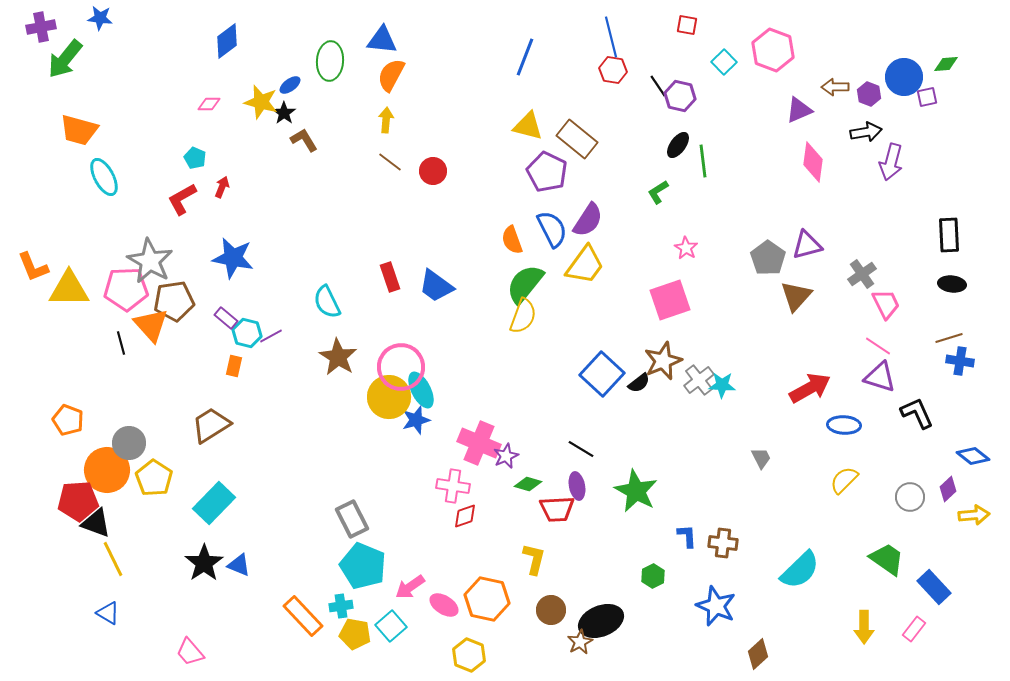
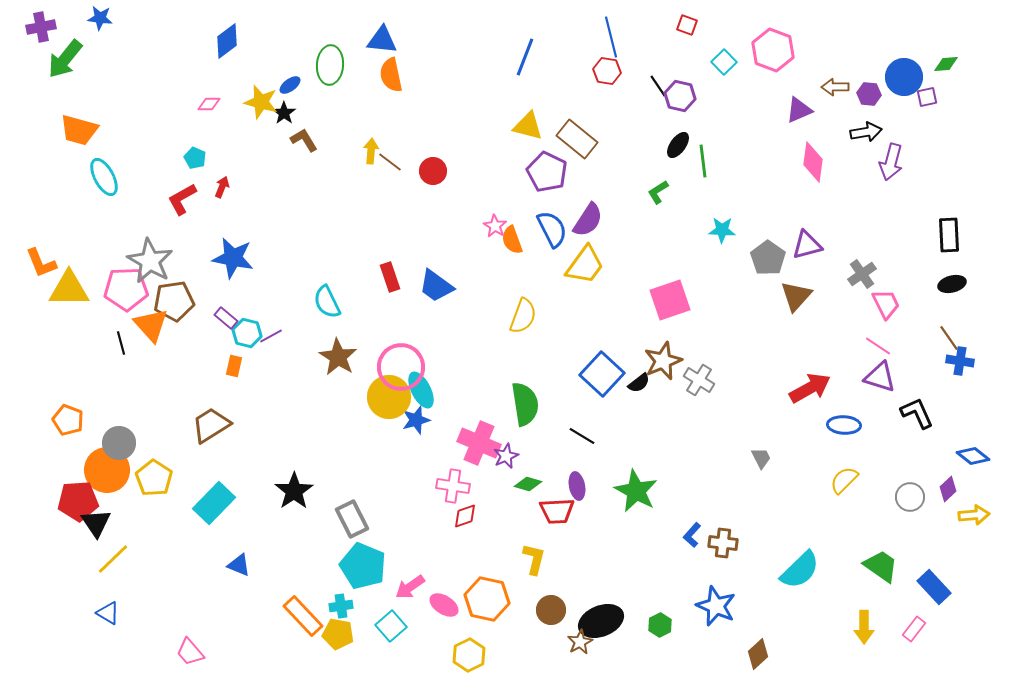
red square at (687, 25): rotated 10 degrees clockwise
green ellipse at (330, 61): moved 4 px down
red hexagon at (613, 70): moved 6 px left, 1 px down
orange semicircle at (391, 75): rotated 40 degrees counterclockwise
purple hexagon at (869, 94): rotated 15 degrees counterclockwise
yellow arrow at (386, 120): moved 15 px left, 31 px down
pink star at (686, 248): moved 191 px left, 22 px up
orange L-shape at (33, 267): moved 8 px right, 4 px up
green semicircle at (525, 284): moved 120 px down; rotated 132 degrees clockwise
black ellipse at (952, 284): rotated 20 degrees counterclockwise
brown line at (949, 338): rotated 72 degrees clockwise
gray cross at (699, 380): rotated 20 degrees counterclockwise
cyan star at (722, 385): moved 155 px up
gray circle at (129, 443): moved 10 px left
black line at (581, 449): moved 1 px right, 13 px up
red trapezoid at (557, 509): moved 2 px down
black triangle at (96, 523): rotated 36 degrees clockwise
blue L-shape at (687, 536): moved 5 px right, 1 px up; rotated 135 degrees counterclockwise
yellow line at (113, 559): rotated 72 degrees clockwise
green trapezoid at (887, 559): moved 6 px left, 7 px down
black star at (204, 563): moved 90 px right, 72 px up
green hexagon at (653, 576): moved 7 px right, 49 px down
yellow pentagon at (355, 634): moved 17 px left
yellow hexagon at (469, 655): rotated 12 degrees clockwise
